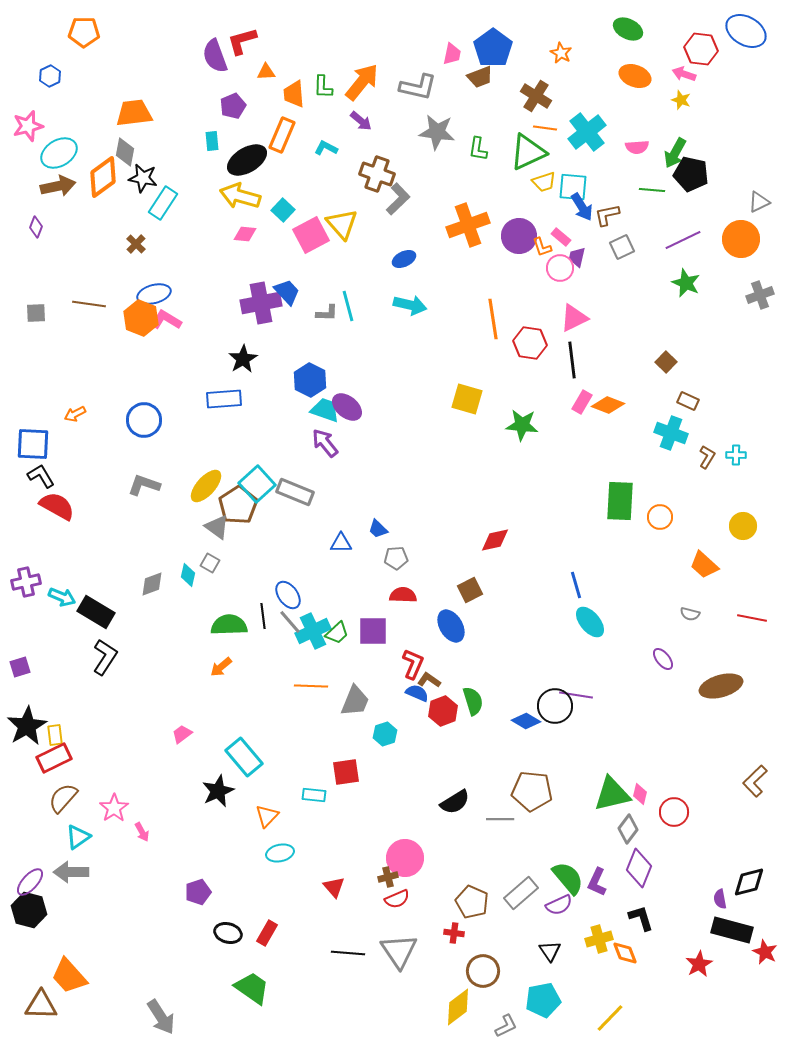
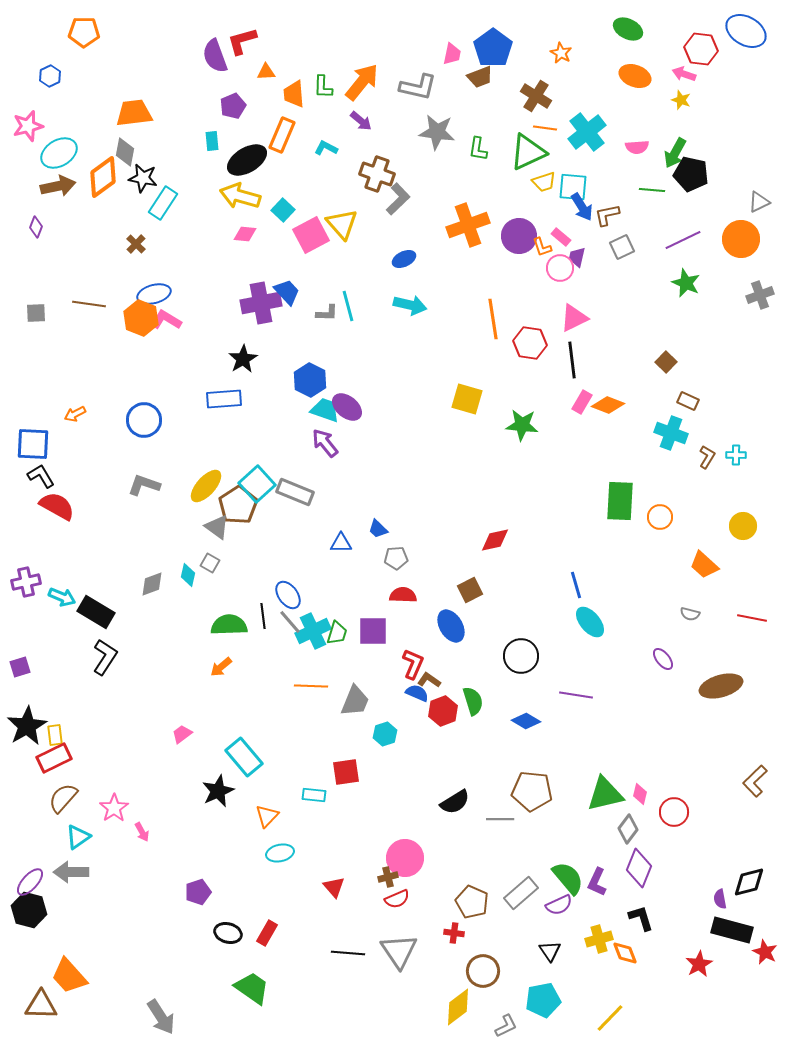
green trapezoid at (337, 633): rotated 30 degrees counterclockwise
black circle at (555, 706): moved 34 px left, 50 px up
green triangle at (612, 794): moved 7 px left
